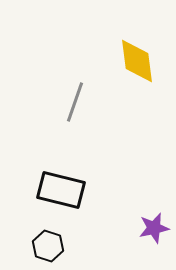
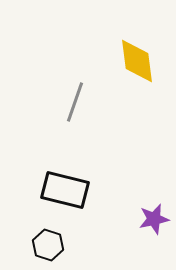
black rectangle: moved 4 px right
purple star: moved 9 px up
black hexagon: moved 1 px up
